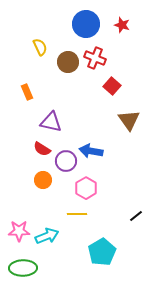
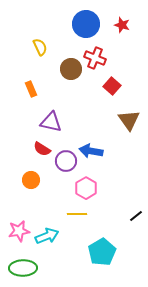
brown circle: moved 3 px right, 7 px down
orange rectangle: moved 4 px right, 3 px up
orange circle: moved 12 px left
pink star: rotated 10 degrees counterclockwise
